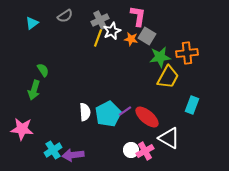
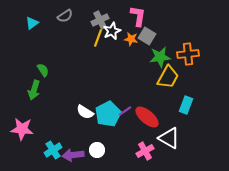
orange cross: moved 1 px right, 1 px down
cyan rectangle: moved 6 px left
white semicircle: rotated 126 degrees clockwise
white circle: moved 34 px left
